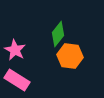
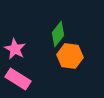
pink star: moved 1 px up
pink rectangle: moved 1 px right, 1 px up
